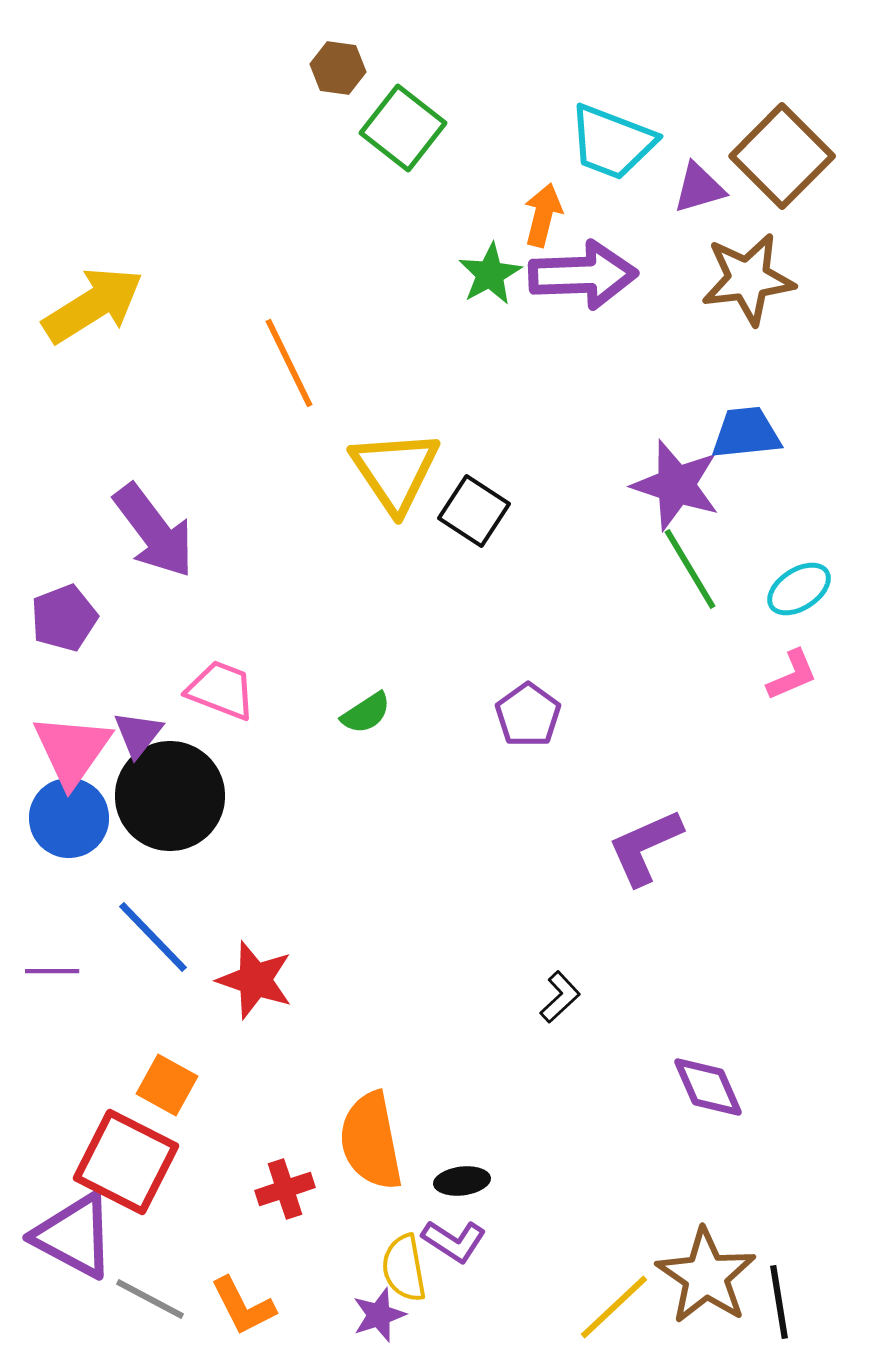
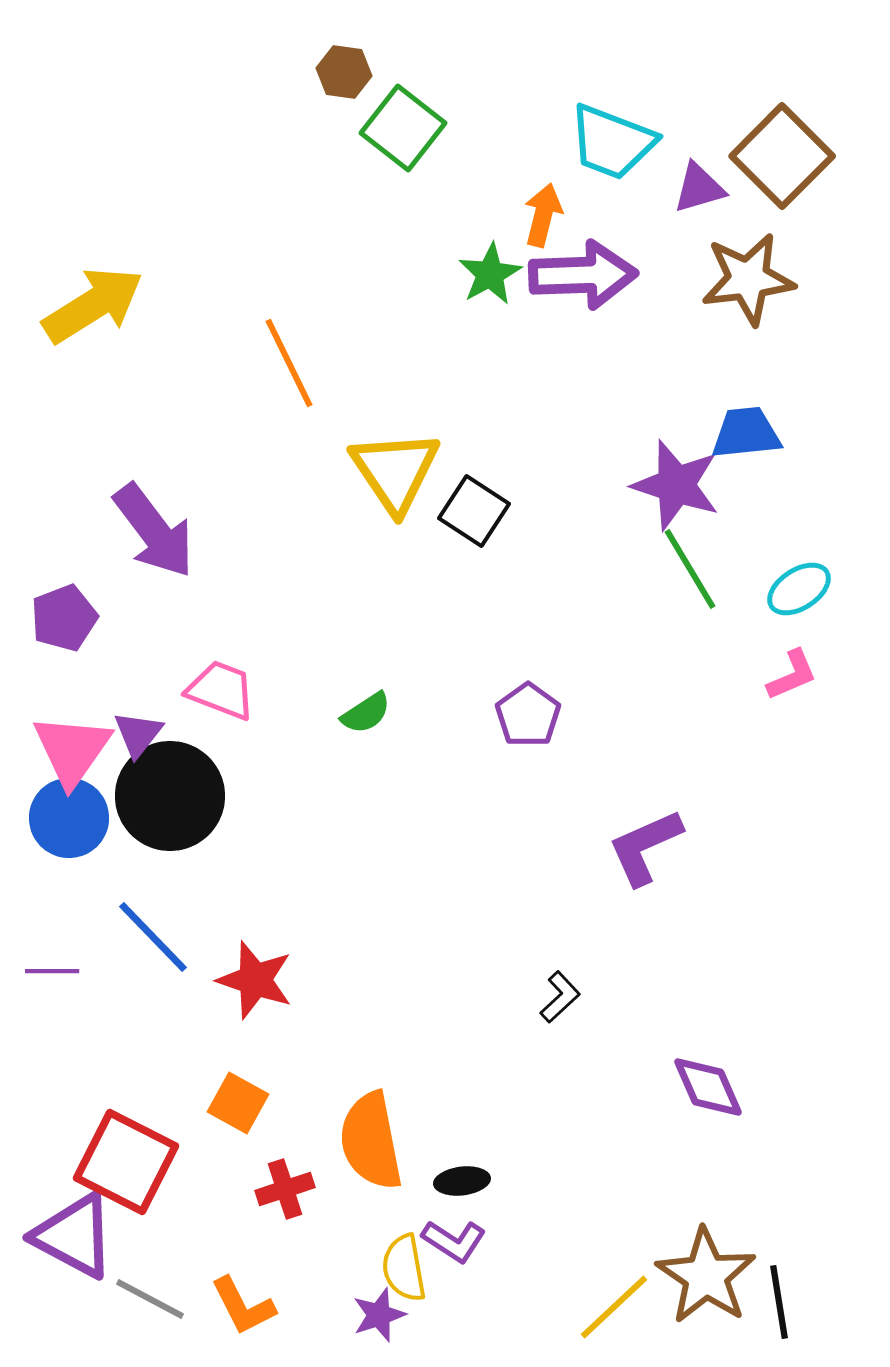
brown hexagon at (338, 68): moved 6 px right, 4 px down
orange square at (167, 1085): moved 71 px right, 18 px down
